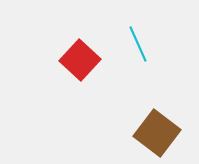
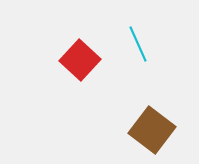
brown square: moved 5 px left, 3 px up
